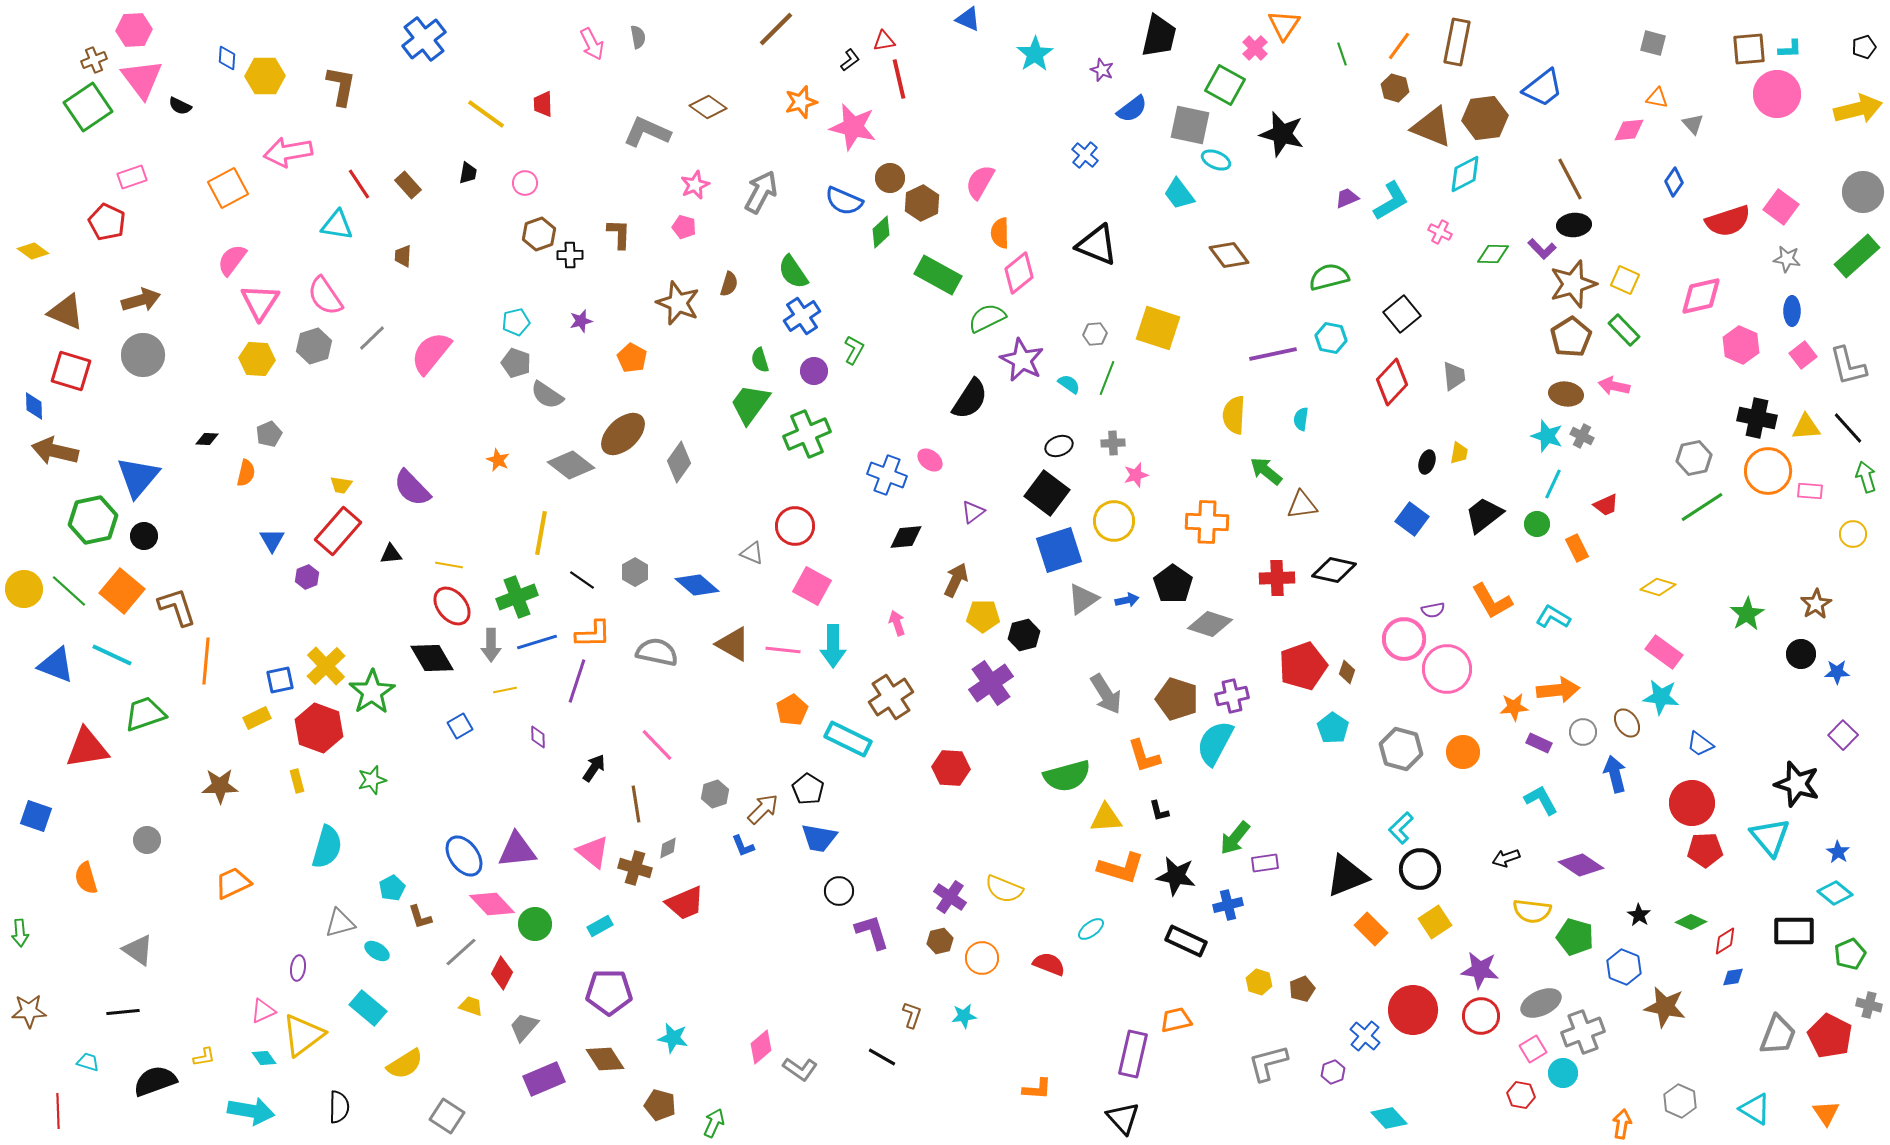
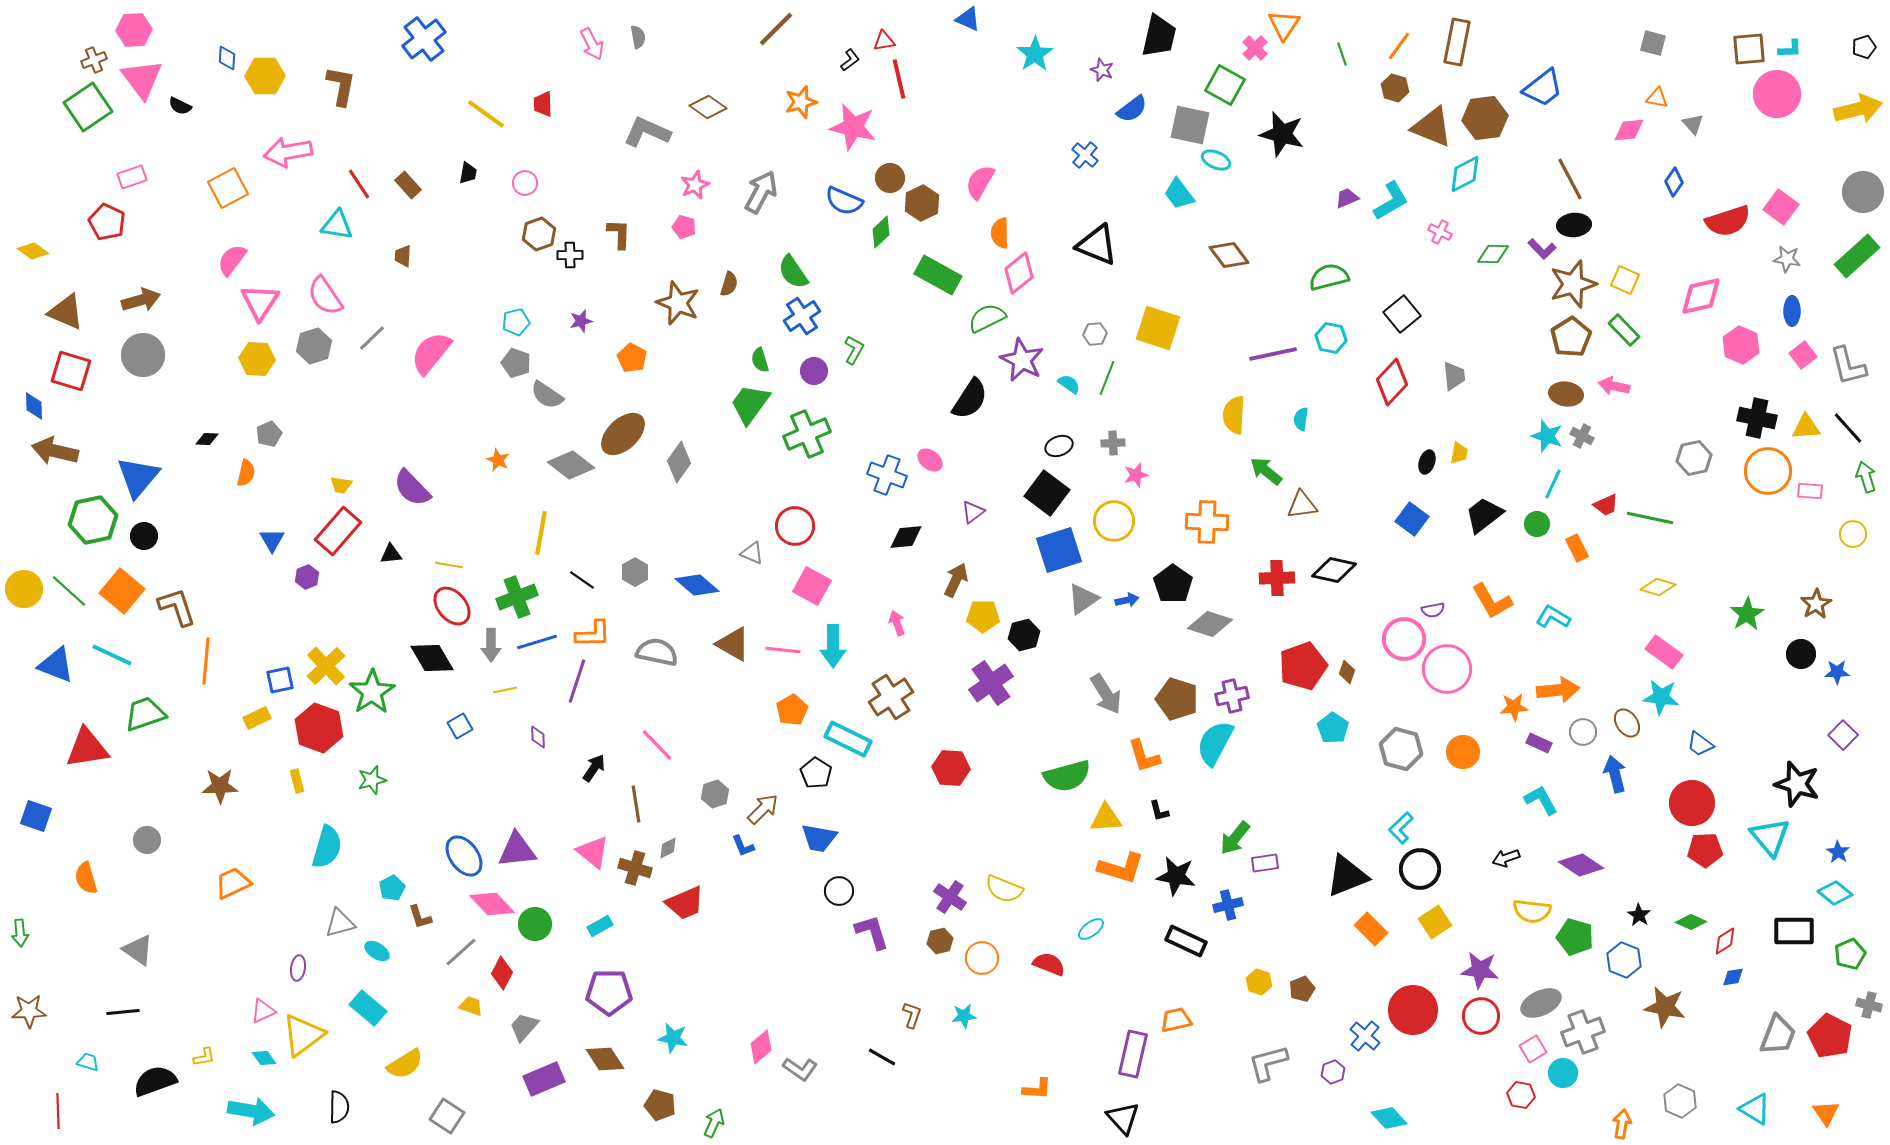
green line at (1702, 507): moved 52 px left, 11 px down; rotated 45 degrees clockwise
black pentagon at (808, 789): moved 8 px right, 16 px up
blue hexagon at (1624, 967): moved 7 px up
